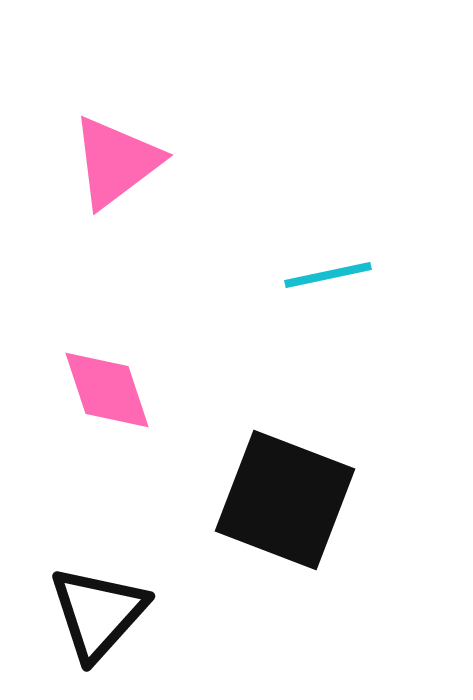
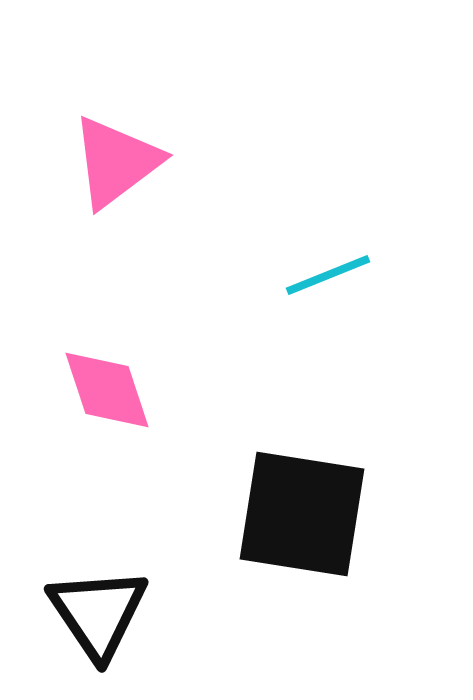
cyan line: rotated 10 degrees counterclockwise
black square: moved 17 px right, 14 px down; rotated 12 degrees counterclockwise
black triangle: rotated 16 degrees counterclockwise
